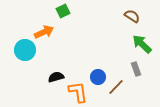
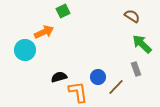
black semicircle: moved 3 px right
